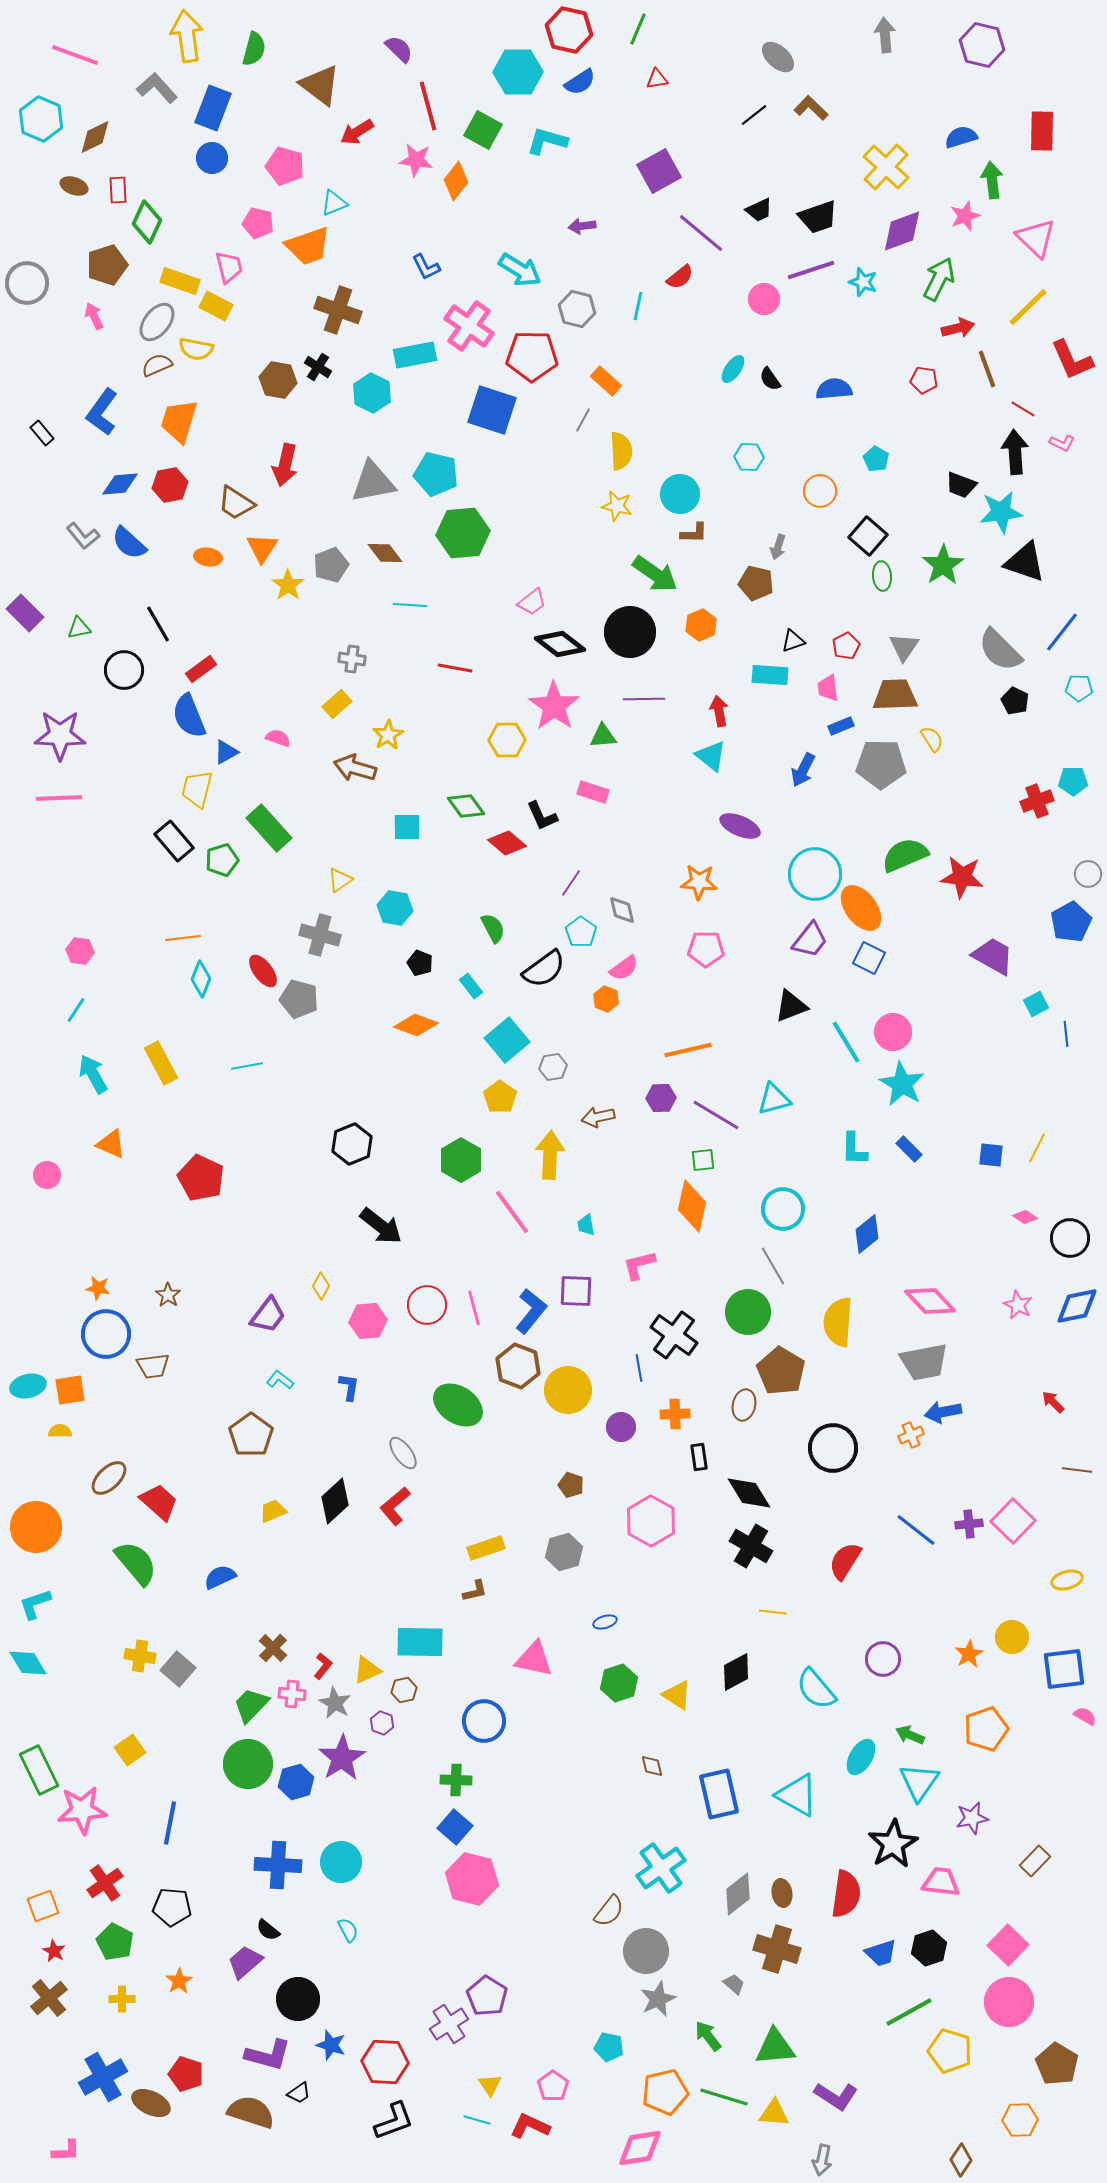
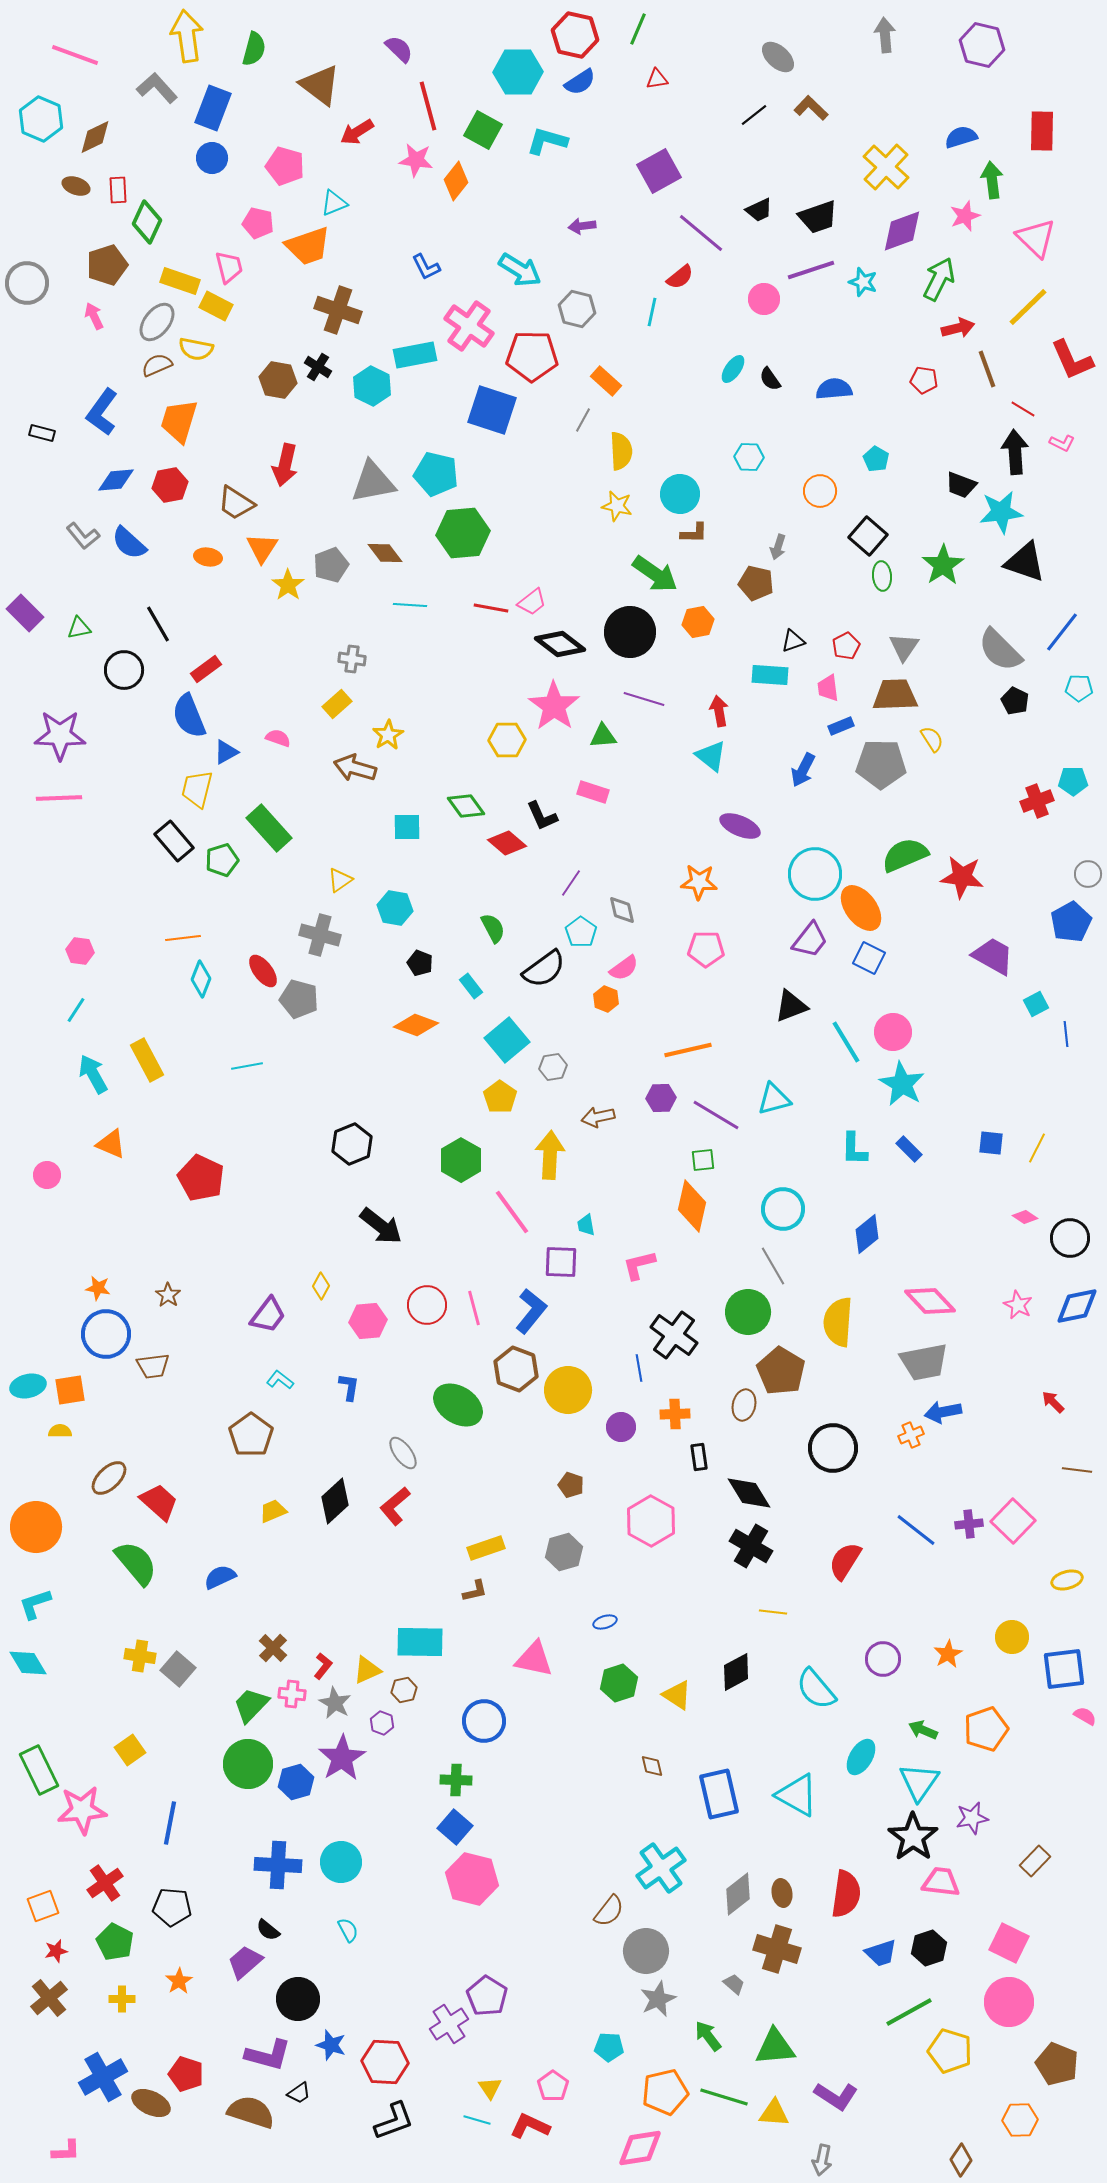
red hexagon at (569, 30): moved 6 px right, 5 px down
brown ellipse at (74, 186): moved 2 px right
cyan line at (638, 306): moved 14 px right, 6 px down
cyan hexagon at (372, 393): moved 7 px up
black rectangle at (42, 433): rotated 35 degrees counterclockwise
blue diamond at (120, 484): moved 4 px left, 4 px up
orange hexagon at (701, 625): moved 3 px left, 3 px up; rotated 12 degrees clockwise
red line at (455, 668): moved 36 px right, 60 px up
red rectangle at (201, 669): moved 5 px right
purple line at (644, 699): rotated 18 degrees clockwise
yellow rectangle at (161, 1063): moved 14 px left, 3 px up
blue square at (991, 1155): moved 12 px up
purple square at (576, 1291): moved 15 px left, 29 px up
brown hexagon at (518, 1366): moved 2 px left, 3 px down
orange star at (969, 1654): moved 21 px left
green arrow at (910, 1735): moved 13 px right, 5 px up
black star at (893, 1844): moved 20 px right, 7 px up; rotated 6 degrees counterclockwise
pink square at (1008, 1945): moved 1 px right, 2 px up; rotated 18 degrees counterclockwise
red star at (54, 1951): moved 2 px right; rotated 30 degrees clockwise
cyan pentagon at (609, 2047): rotated 8 degrees counterclockwise
brown pentagon at (1057, 2064): rotated 9 degrees counterclockwise
yellow triangle at (490, 2085): moved 3 px down
